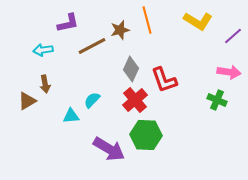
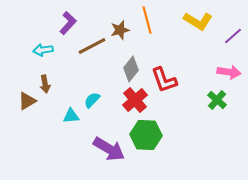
purple L-shape: rotated 35 degrees counterclockwise
gray diamond: rotated 15 degrees clockwise
green cross: rotated 18 degrees clockwise
